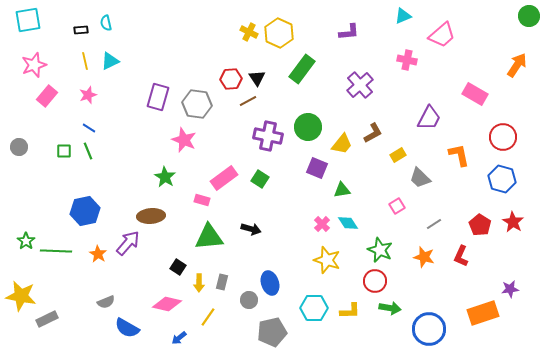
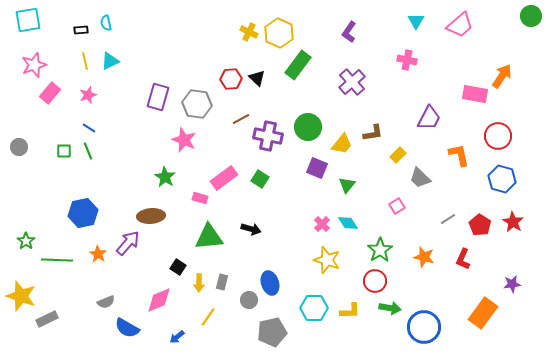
cyan triangle at (403, 16): moved 13 px right, 5 px down; rotated 36 degrees counterclockwise
green circle at (529, 16): moved 2 px right
purple L-shape at (349, 32): rotated 130 degrees clockwise
pink trapezoid at (442, 35): moved 18 px right, 10 px up
orange arrow at (517, 65): moved 15 px left, 11 px down
green rectangle at (302, 69): moved 4 px left, 4 px up
black triangle at (257, 78): rotated 12 degrees counterclockwise
purple cross at (360, 85): moved 8 px left, 3 px up
pink rectangle at (475, 94): rotated 20 degrees counterclockwise
pink rectangle at (47, 96): moved 3 px right, 3 px up
brown line at (248, 101): moved 7 px left, 18 px down
brown L-shape at (373, 133): rotated 20 degrees clockwise
red circle at (503, 137): moved 5 px left, 1 px up
yellow rectangle at (398, 155): rotated 14 degrees counterclockwise
green triangle at (342, 190): moved 5 px right, 5 px up; rotated 42 degrees counterclockwise
pink rectangle at (202, 200): moved 2 px left, 2 px up
blue hexagon at (85, 211): moved 2 px left, 2 px down
gray line at (434, 224): moved 14 px right, 5 px up
green star at (380, 250): rotated 15 degrees clockwise
green line at (56, 251): moved 1 px right, 9 px down
red L-shape at (461, 256): moved 2 px right, 3 px down
purple star at (510, 289): moved 2 px right, 5 px up
yellow star at (21, 296): rotated 8 degrees clockwise
pink diamond at (167, 304): moved 8 px left, 4 px up; rotated 36 degrees counterclockwise
orange rectangle at (483, 313): rotated 36 degrees counterclockwise
blue circle at (429, 329): moved 5 px left, 2 px up
blue arrow at (179, 338): moved 2 px left, 1 px up
